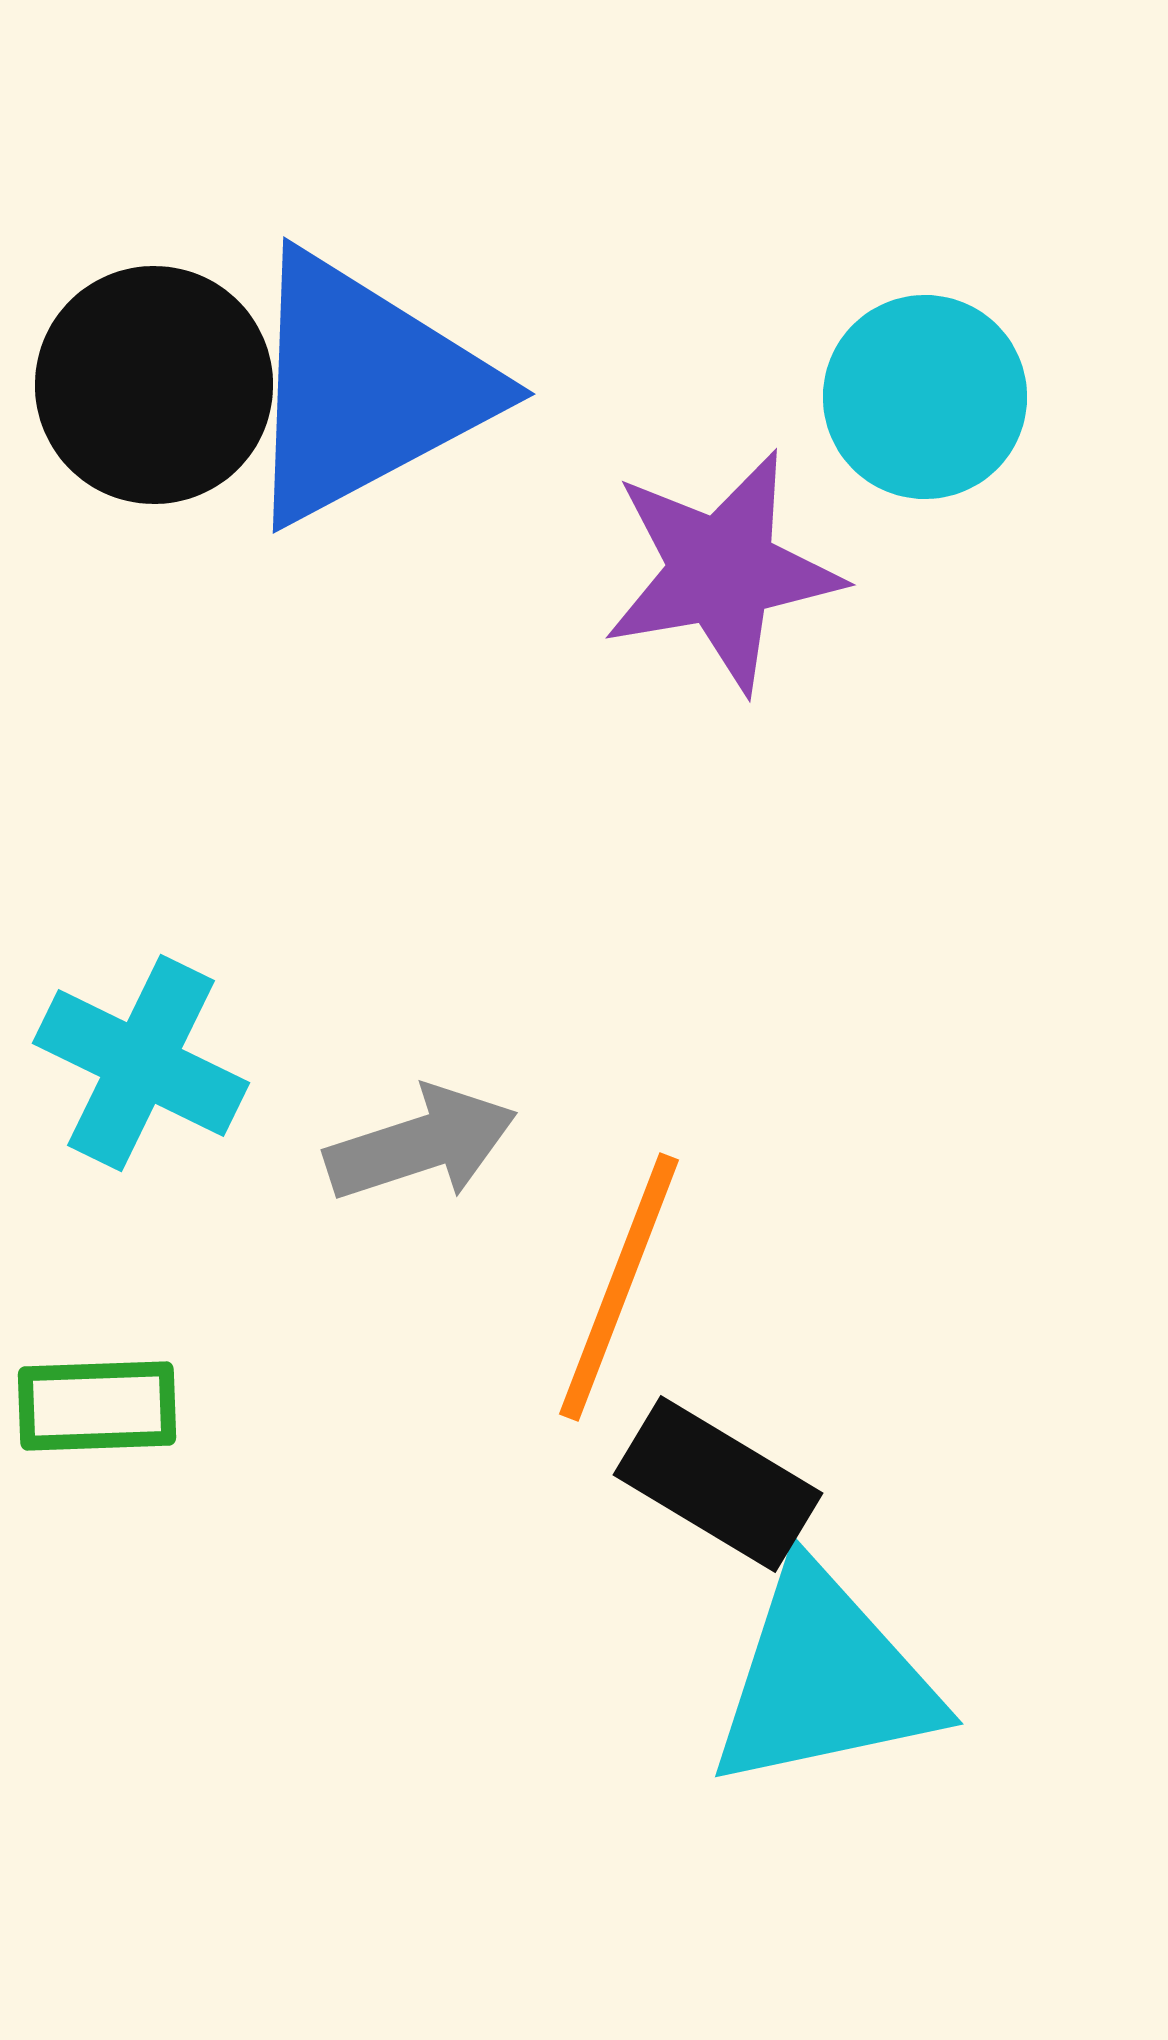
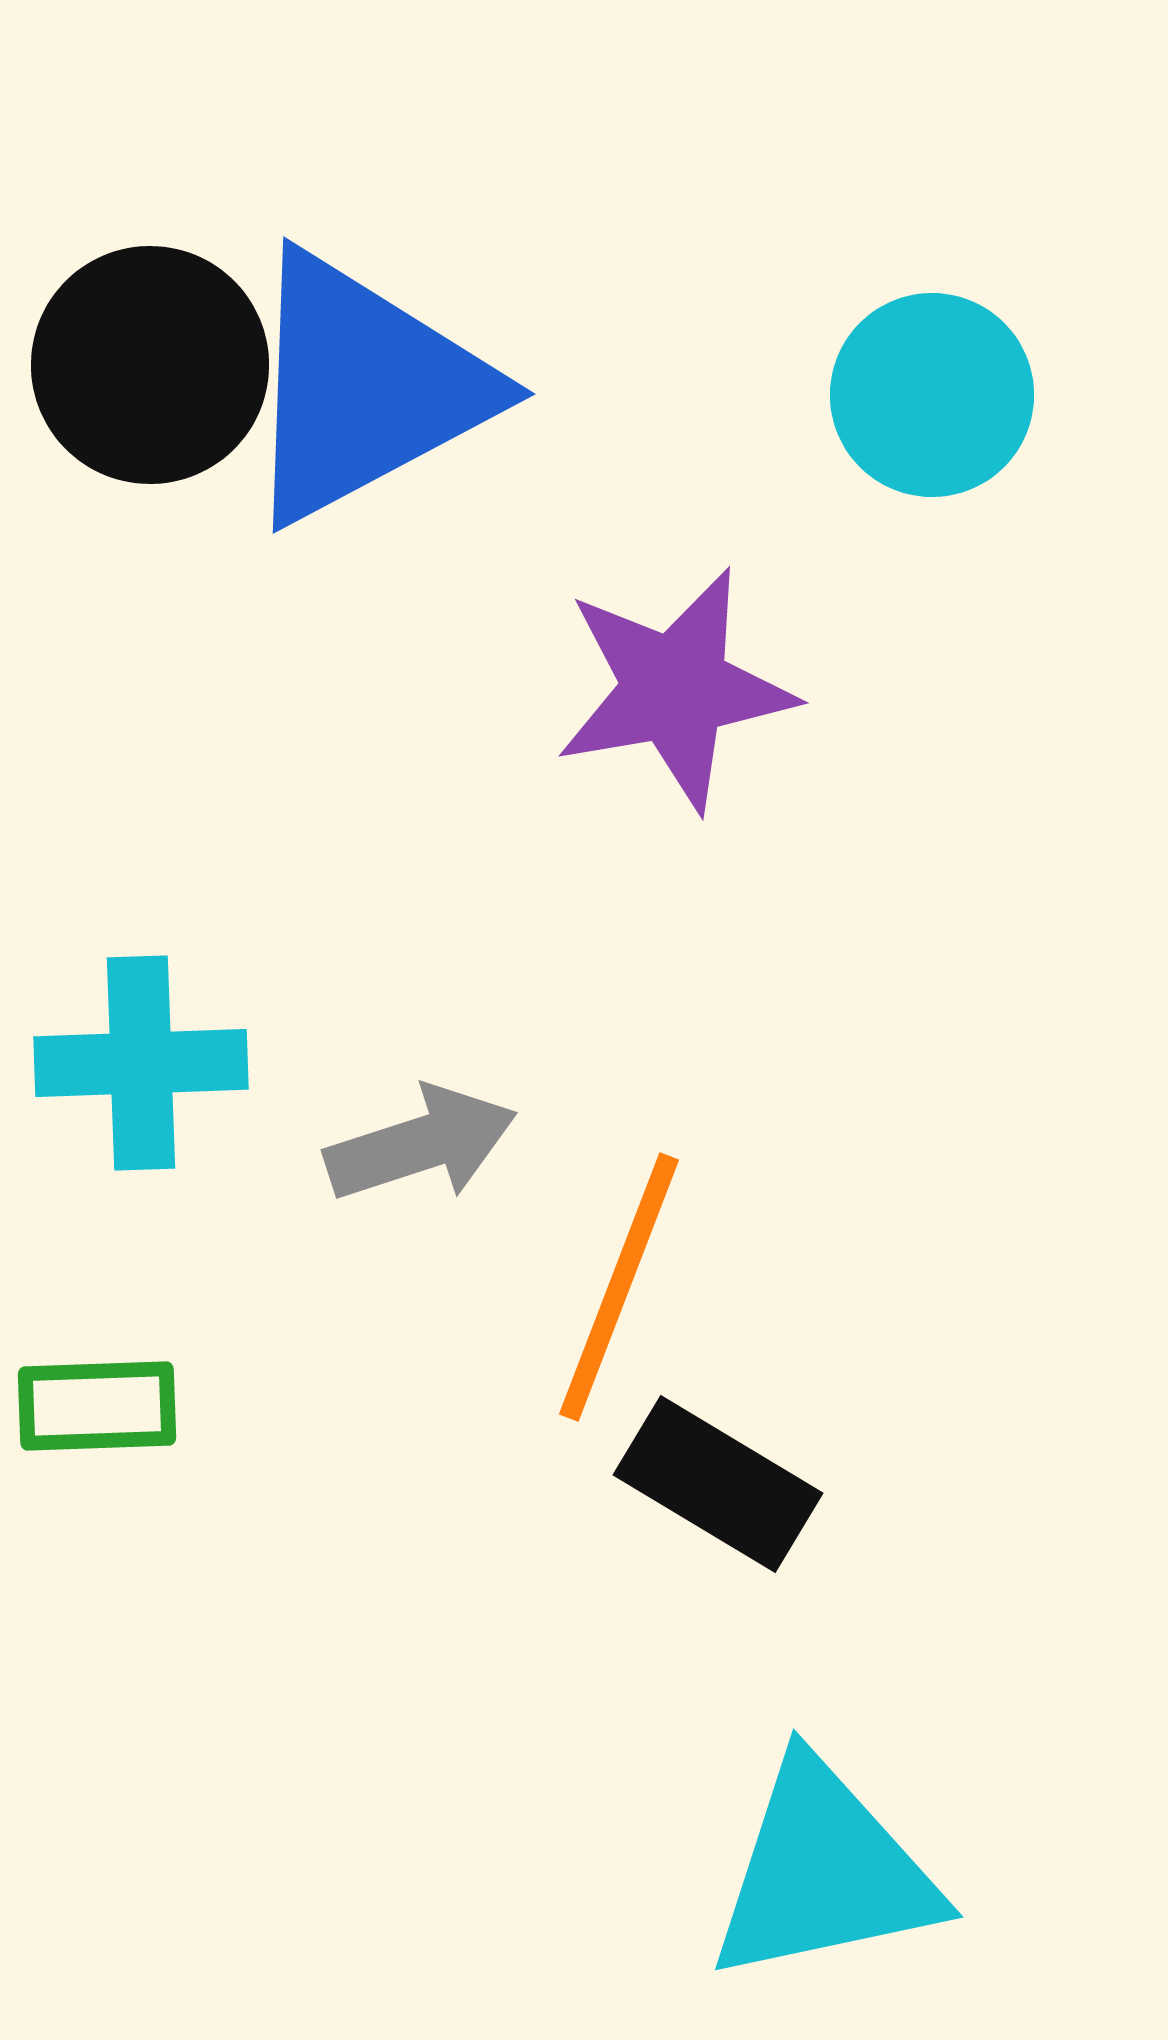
black circle: moved 4 px left, 20 px up
cyan circle: moved 7 px right, 2 px up
purple star: moved 47 px left, 118 px down
cyan cross: rotated 28 degrees counterclockwise
cyan triangle: moved 193 px down
